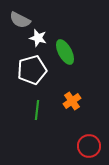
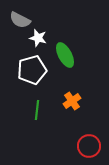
green ellipse: moved 3 px down
